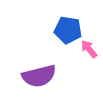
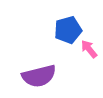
blue pentagon: rotated 24 degrees counterclockwise
